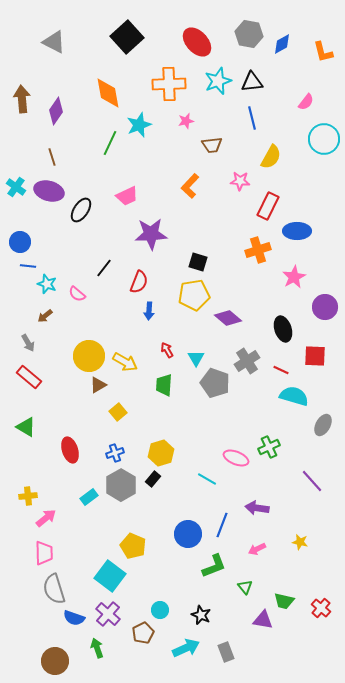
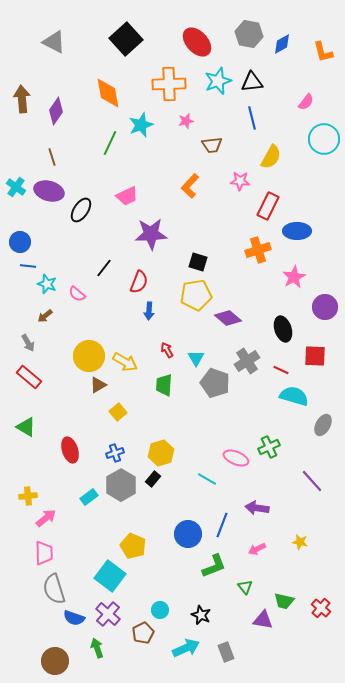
black square at (127, 37): moved 1 px left, 2 px down
cyan star at (139, 125): moved 2 px right
yellow pentagon at (194, 295): moved 2 px right
